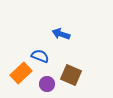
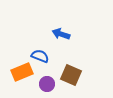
orange rectangle: moved 1 px right, 1 px up; rotated 20 degrees clockwise
